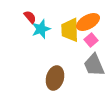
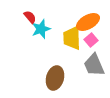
yellow trapezoid: moved 2 px right, 8 px down
